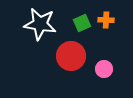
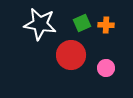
orange cross: moved 5 px down
red circle: moved 1 px up
pink circle: moved 2 px right, 1 px up
